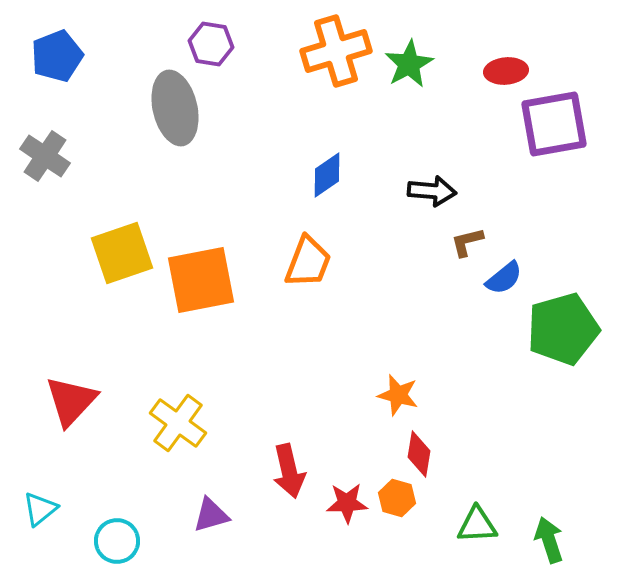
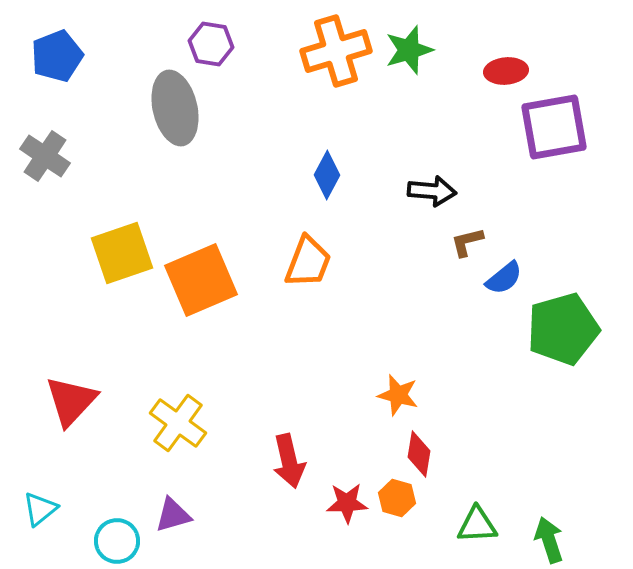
green star: moved 14 px up; rotated 12 degrees clockwise
purple square: moved 3 px down
blue diamond: rotated 27 degrees counterclockwise
orange square: rotated 12 degrees counterclockwise
red arrow: moved 10 px up
purple triangle: moved 38 px left
